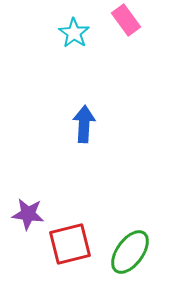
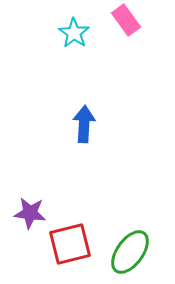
purple star: moved 2 px right, 1 px up
